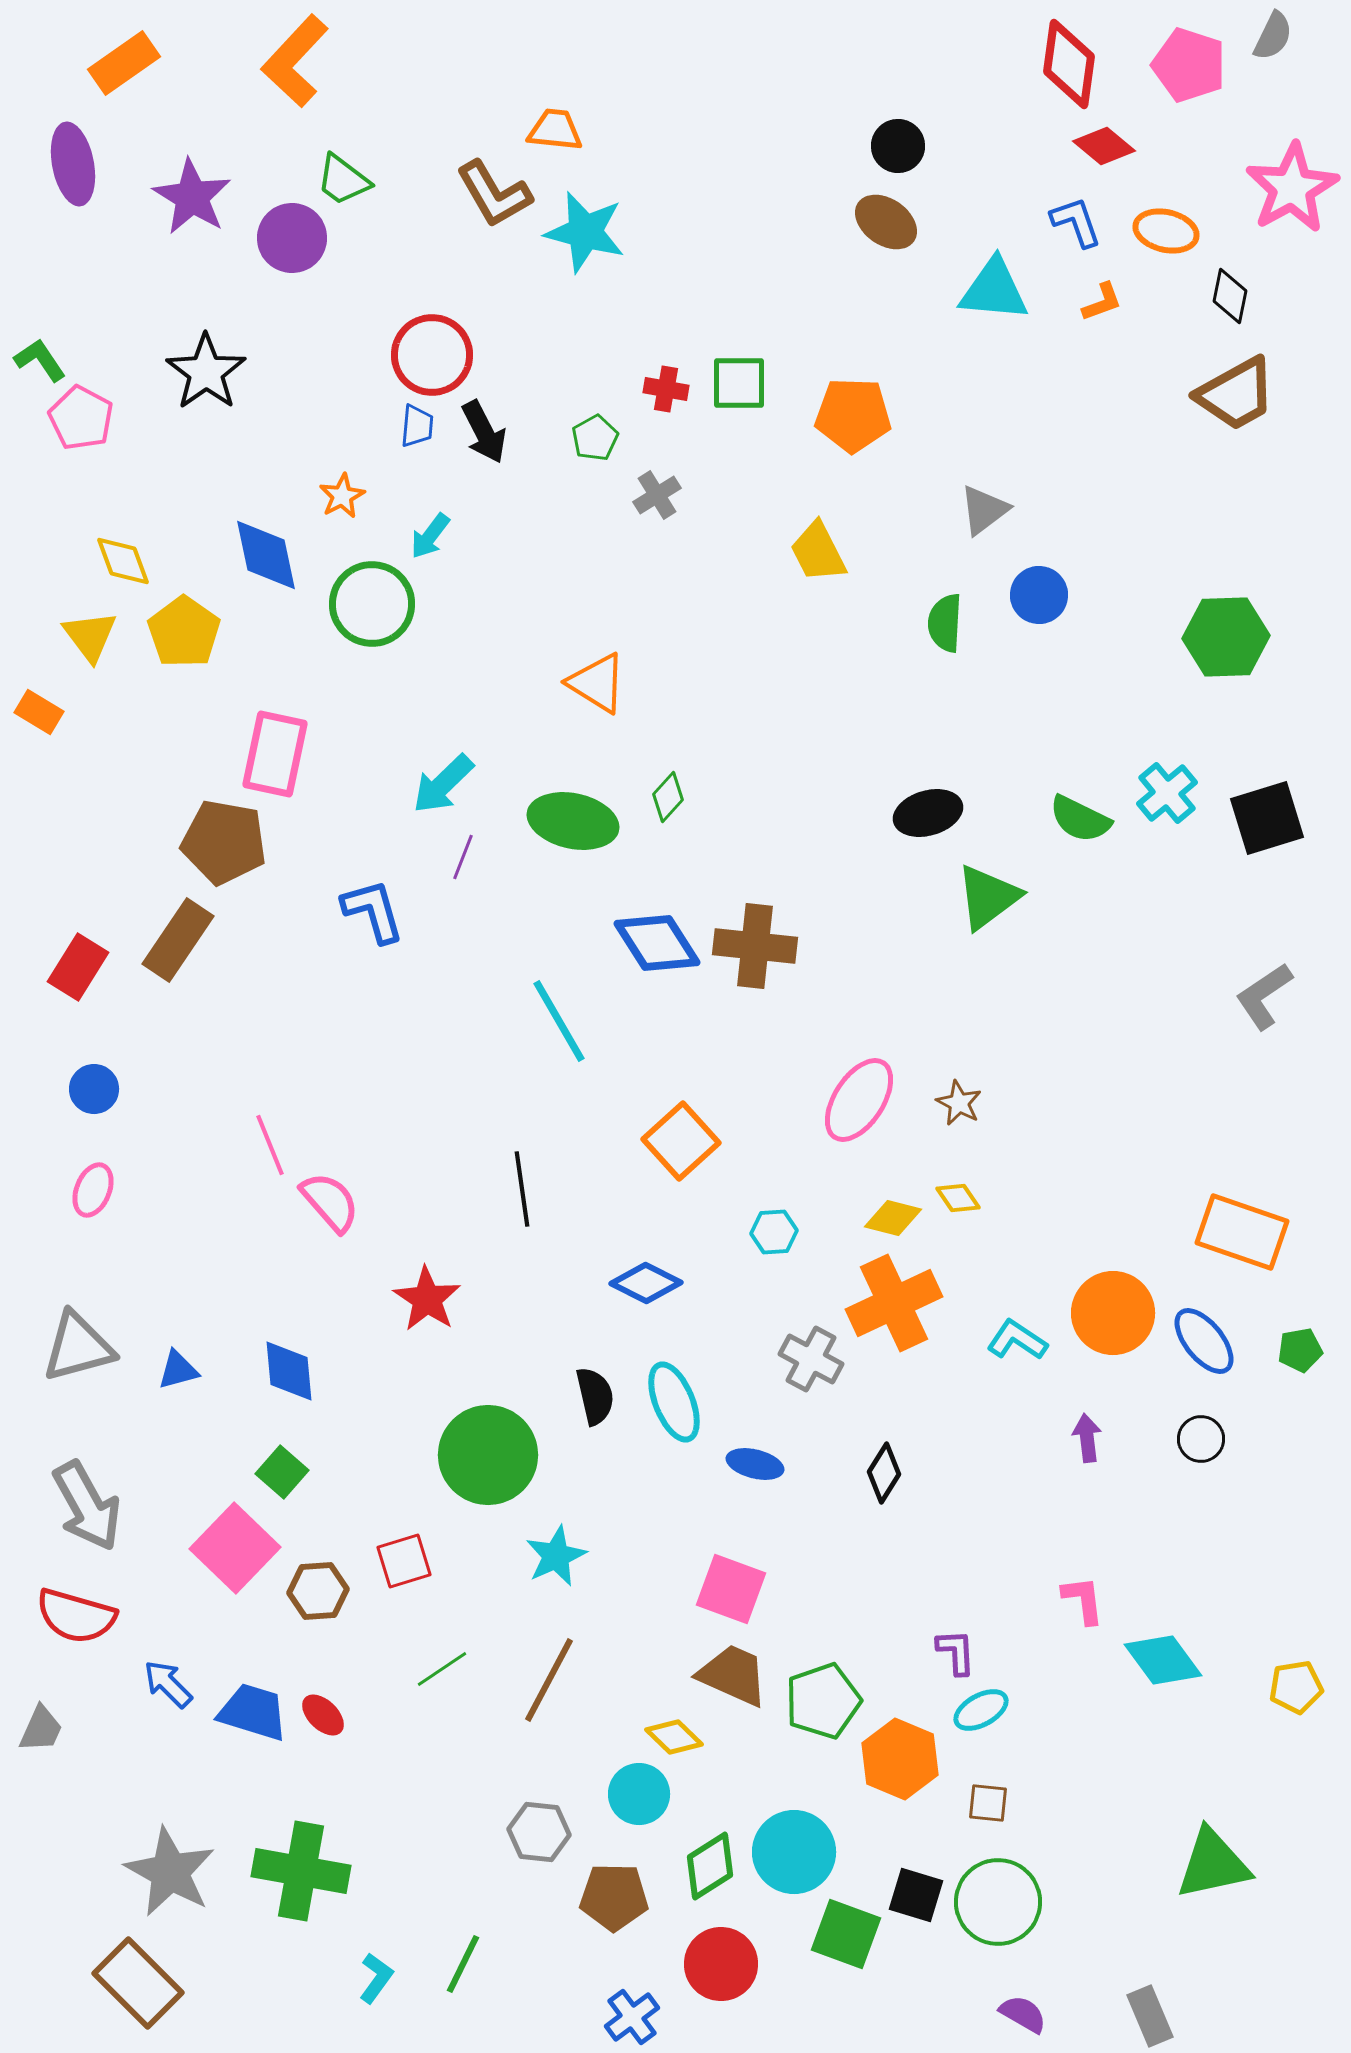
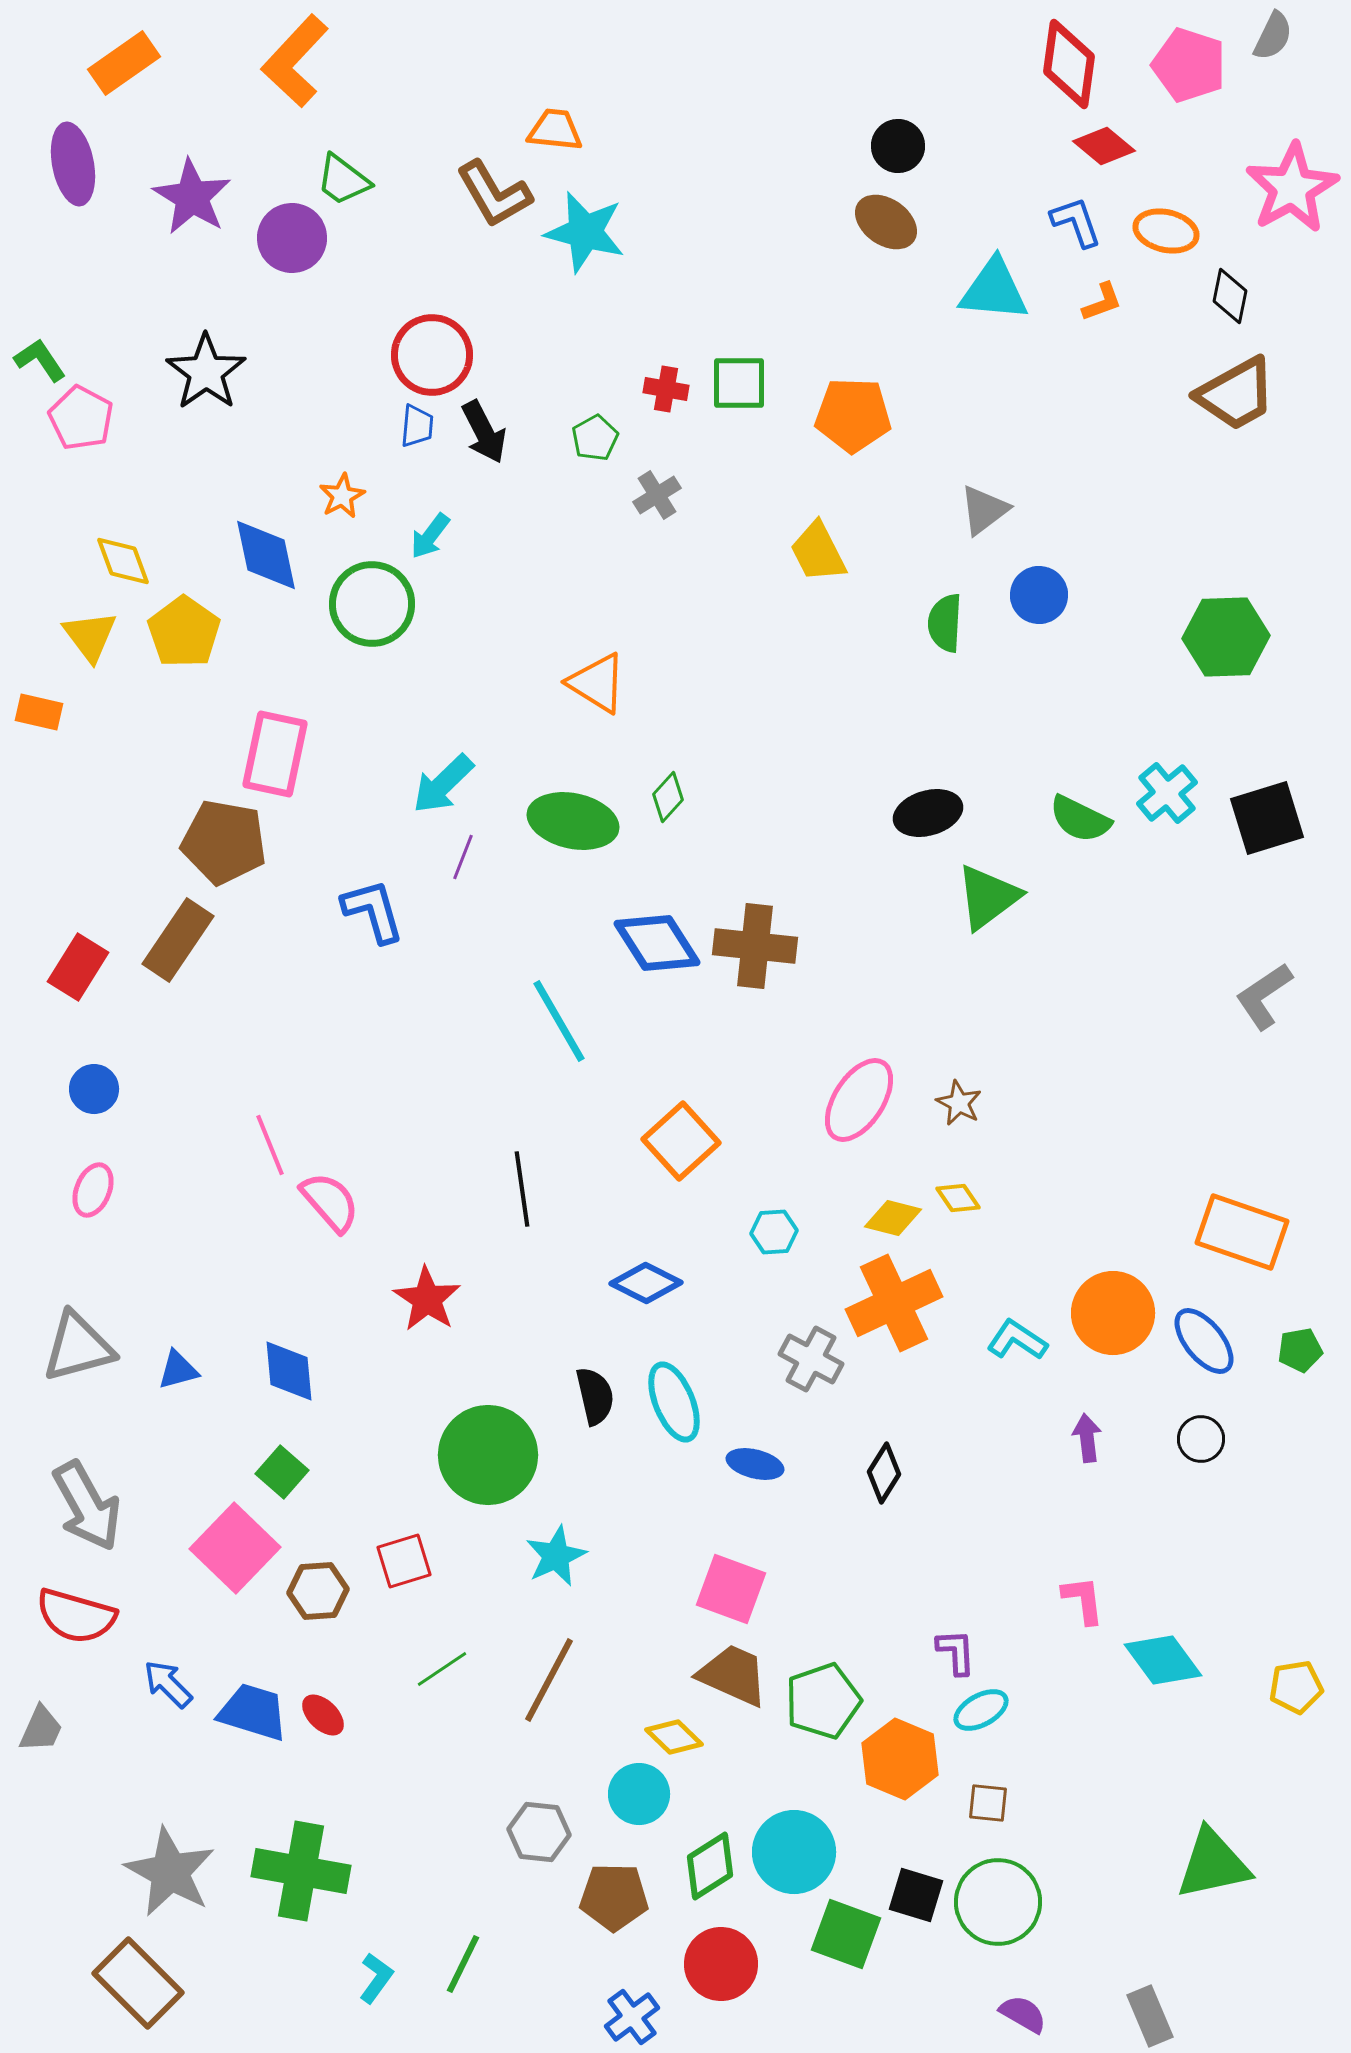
orange rectangle at (39, 712): rotated 18 degrees counterclockwise
